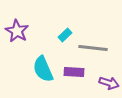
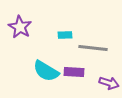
purple star: moved 3 px right, 4 px up
cyan rectangle: rotated 40 degrees clockwise
cyan semicircle: moved 3 px right, 2 px down; rotated 36 degrees counterclockwise
